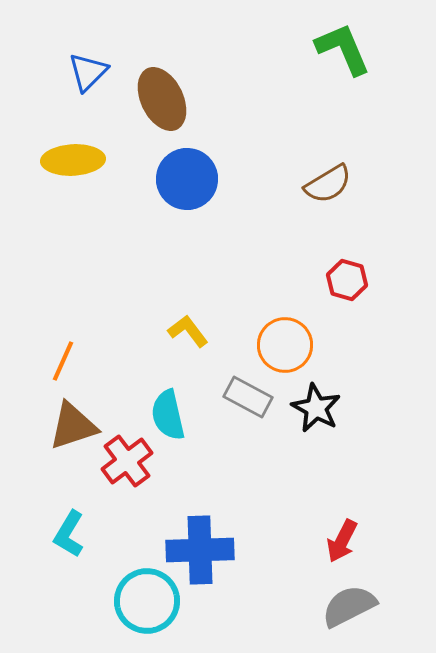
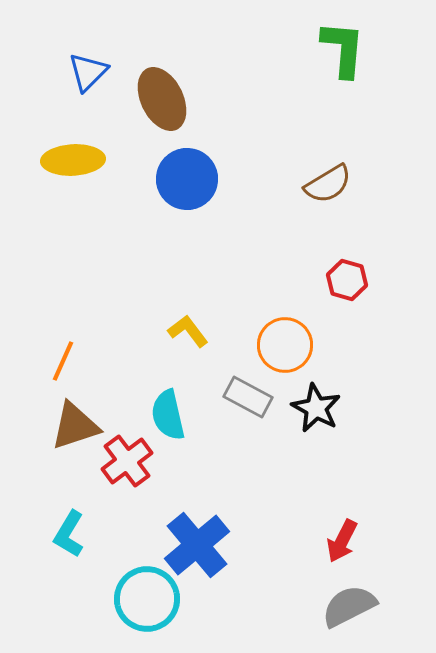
green L-shape: rotated 28 degrees clockwise
brown triangle: moved 2 px right
blue cross: moved 3 px left, 5 px up; rotated 38 degrees counterclockwise
cyan circle: moved 2 px up
